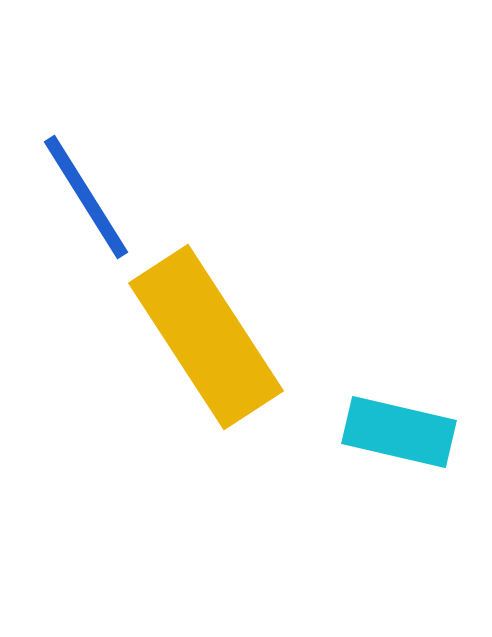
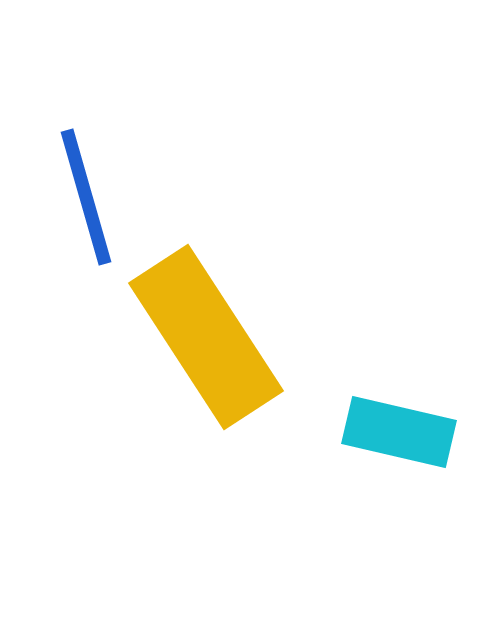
blue line: rotated 16 degrees clockwise
